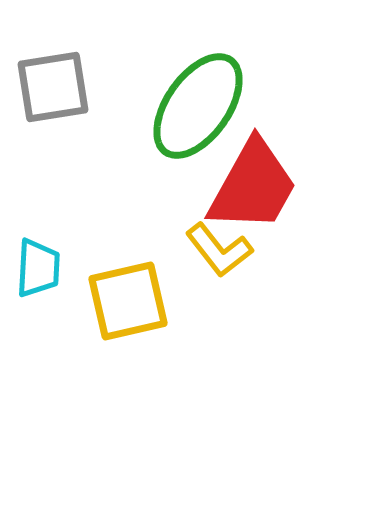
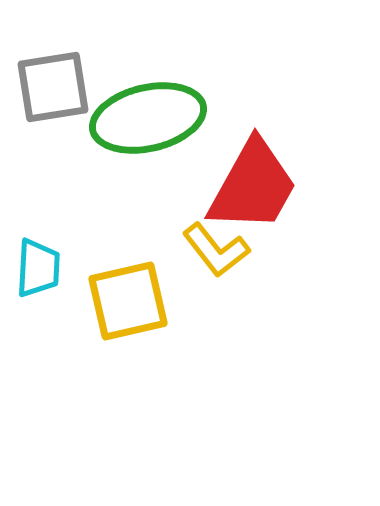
green ellipse: moved 50 px left, 12 px down; rotated 42 degrees clockwise
yellow L-shape: moved 3 px left
